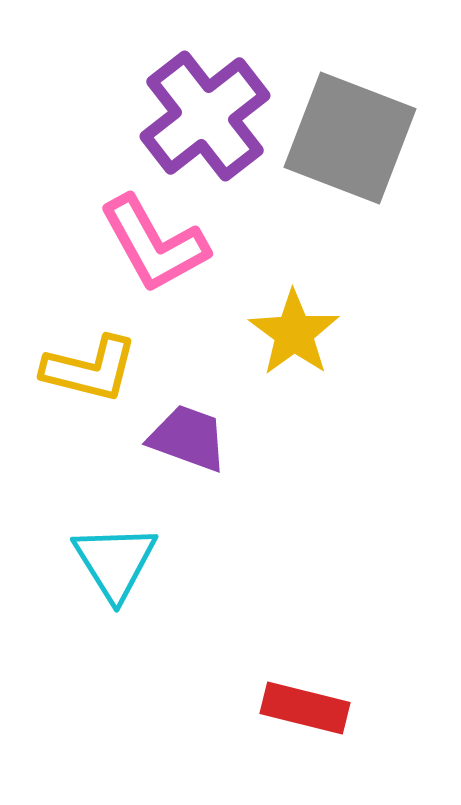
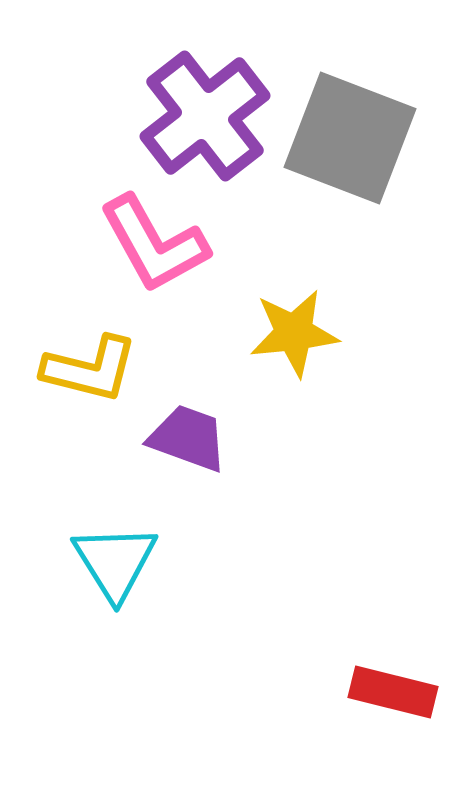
yellow star: rotated 30 degrees clockwise
red rectangle: moved 88 px right, 16 px up
